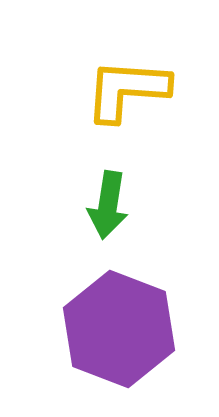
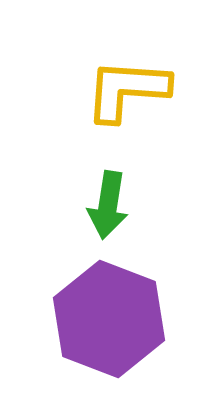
purple hexagon: moved 10 px left, 10 px up
